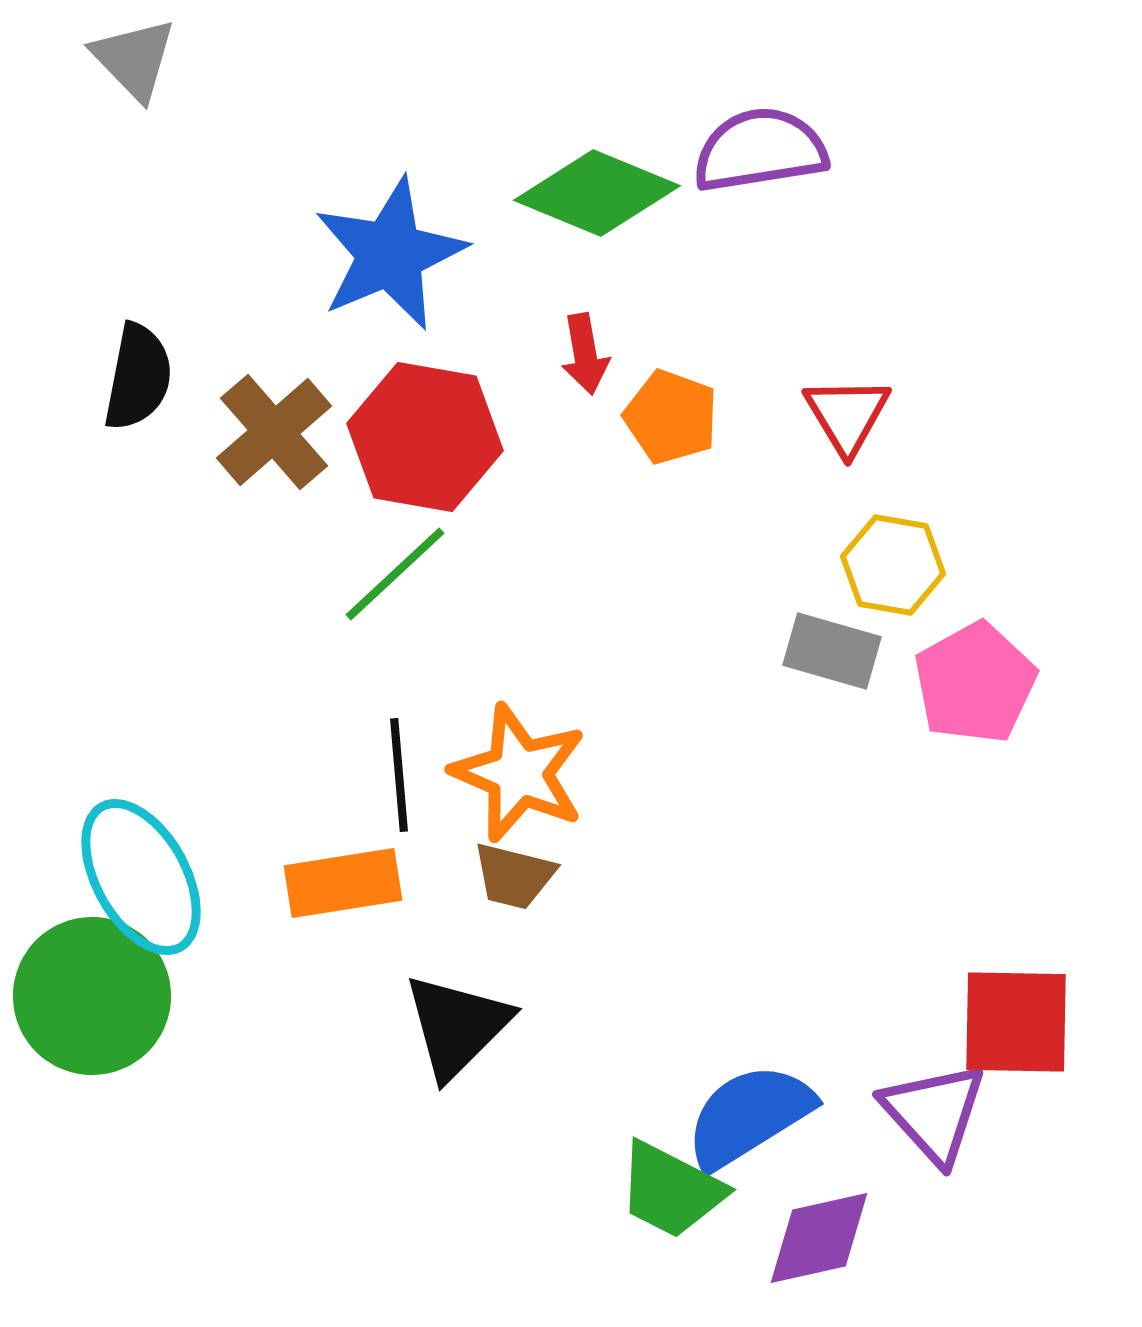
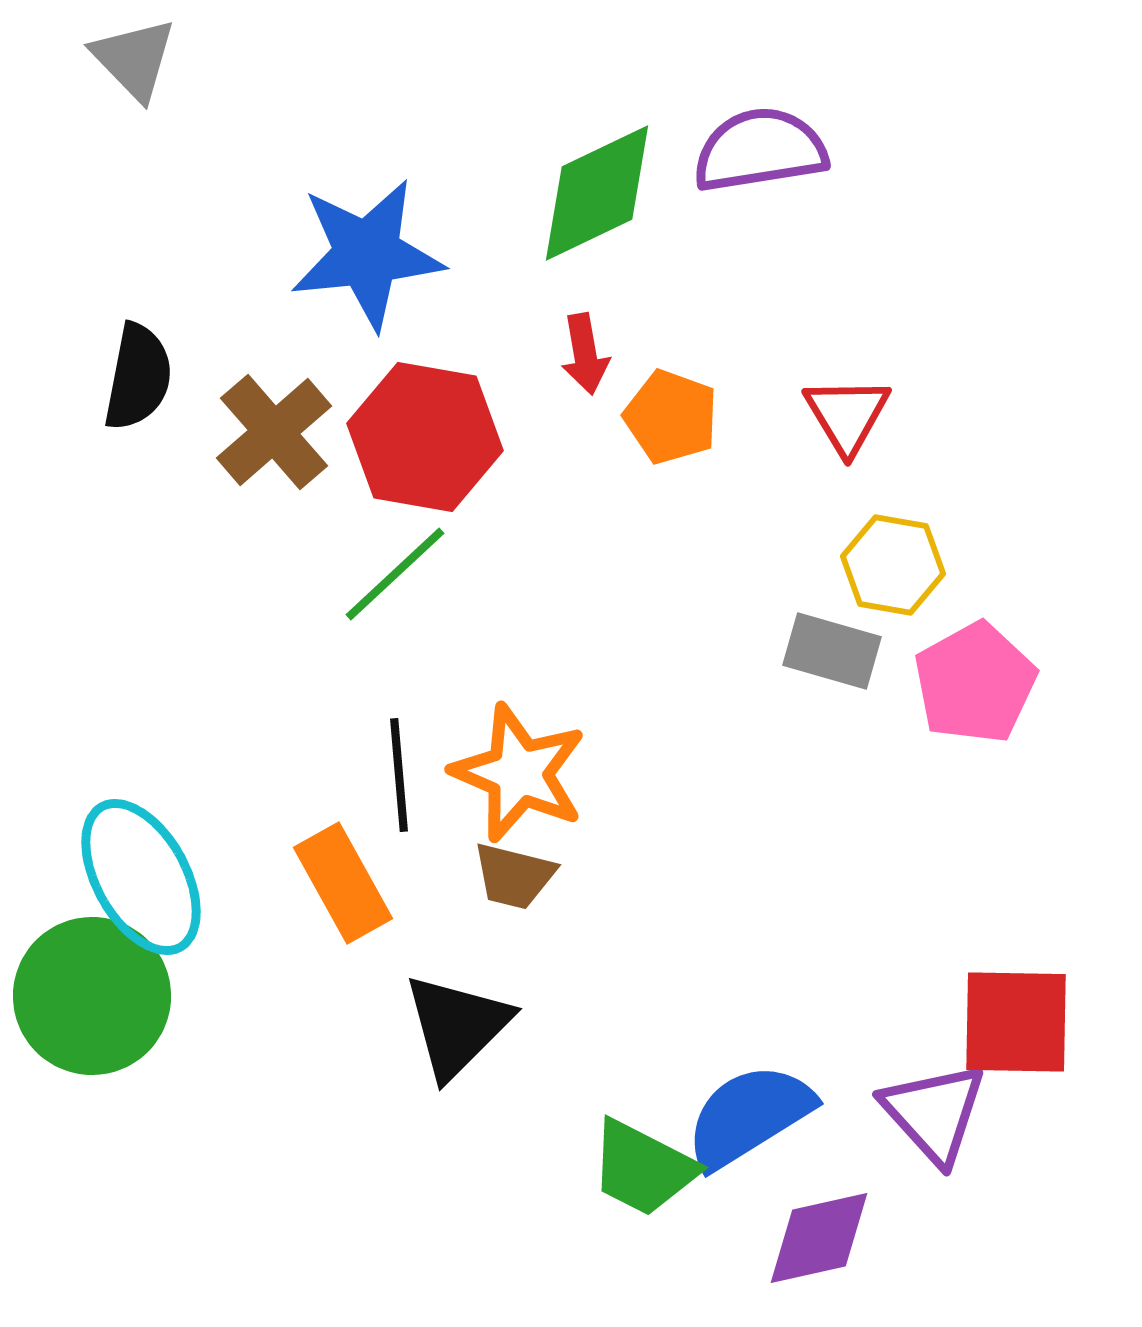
green diamond: rotated 48 degrees counterclockwise
blue star: moved 23 px left; rotated 17 degrees clockwise
orange rectangle: rotated 70 degrees clockwise
green trapezoid: moved 28 px left, 22 px up
